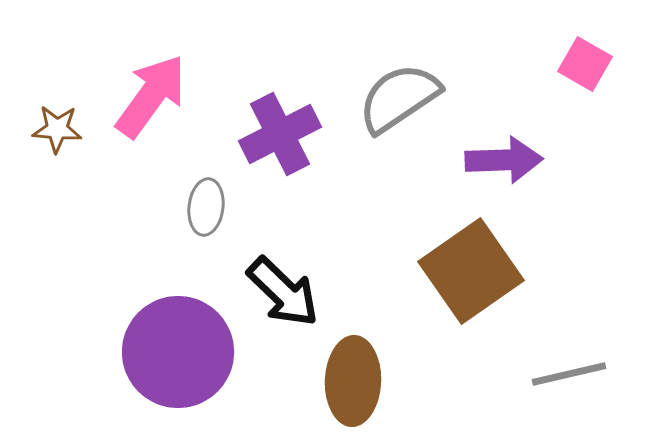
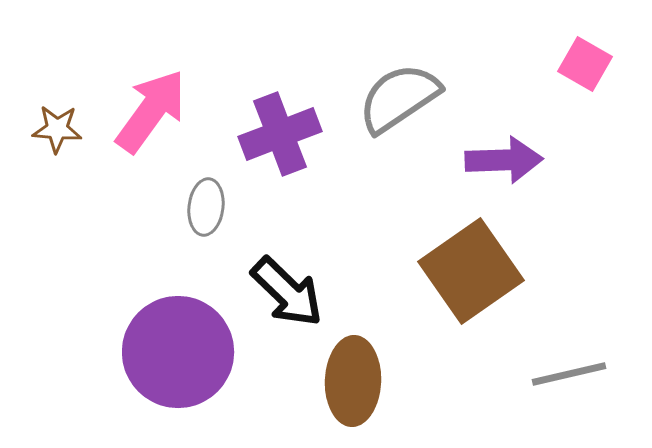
pink arrow: moved 15 px down
purple cross: rotated 6 degrees clockwise
black arrow: moved 4 px right
